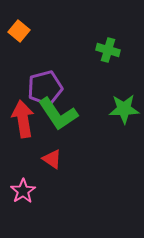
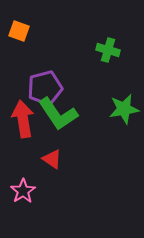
orange square: rotated 20 degrees counterclockwise
green star: rotated 8 degrees counterclockwise
